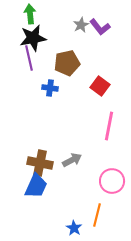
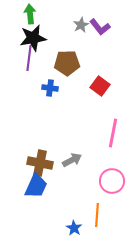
purple line: rotated 20 degrees clockwise
brown pentagon: rotated 10 degrees clockwise
pink line: moved 4 px right, 7 px down
orange line: rotated 10 degrees counterclockwise
